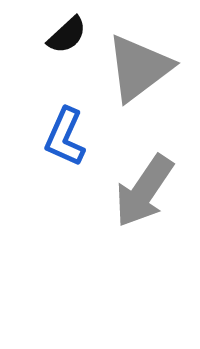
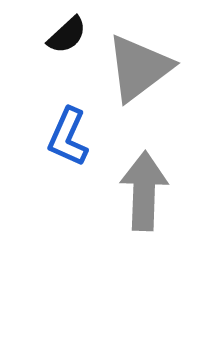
blue L-shape: moved 3 px right
gray arrow: rotated 148 degrees clockwise
